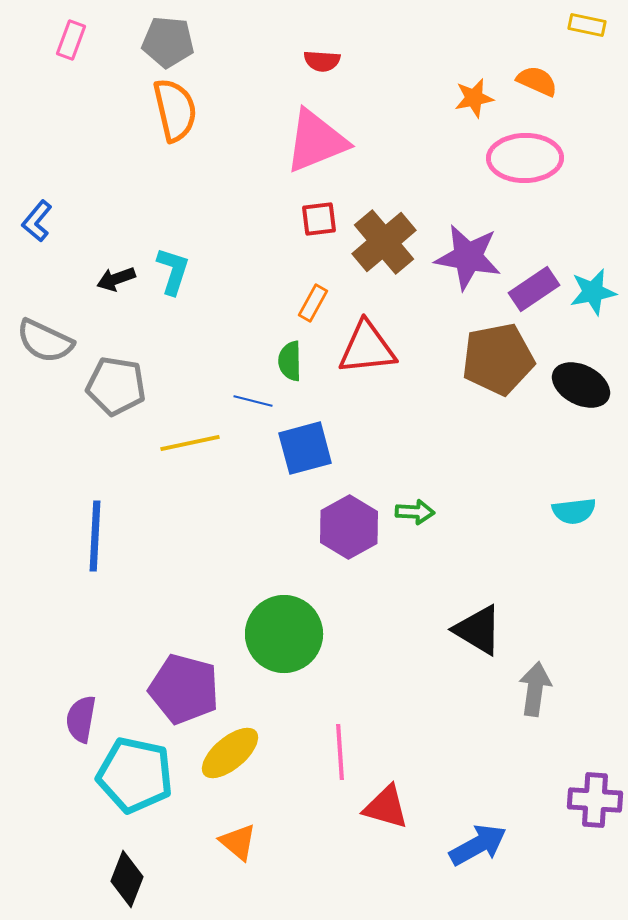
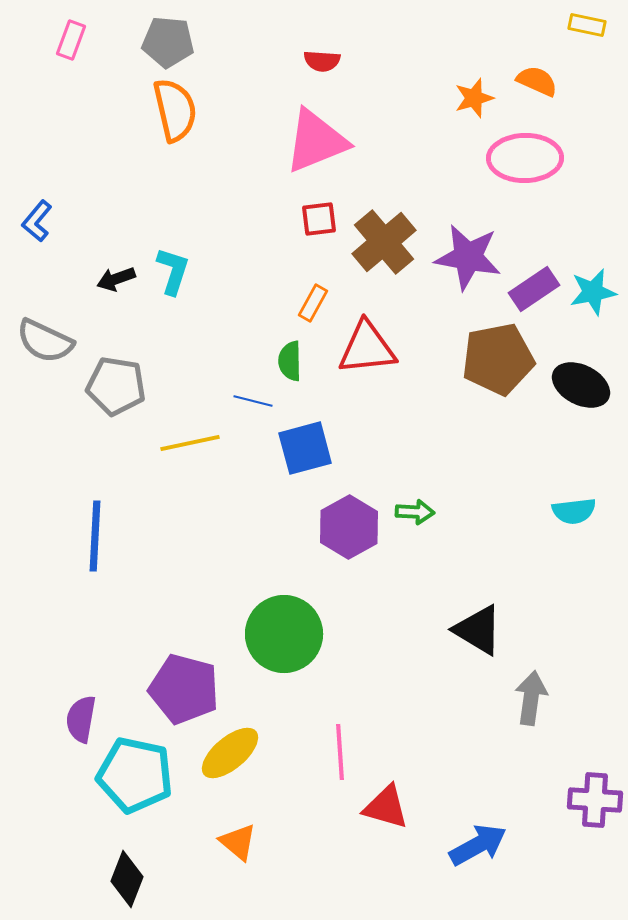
orange star at (474, 98): rotated 6 degrees counterclockwise
gray arrow at (535, 689): moved 4 px left, 9 px down
